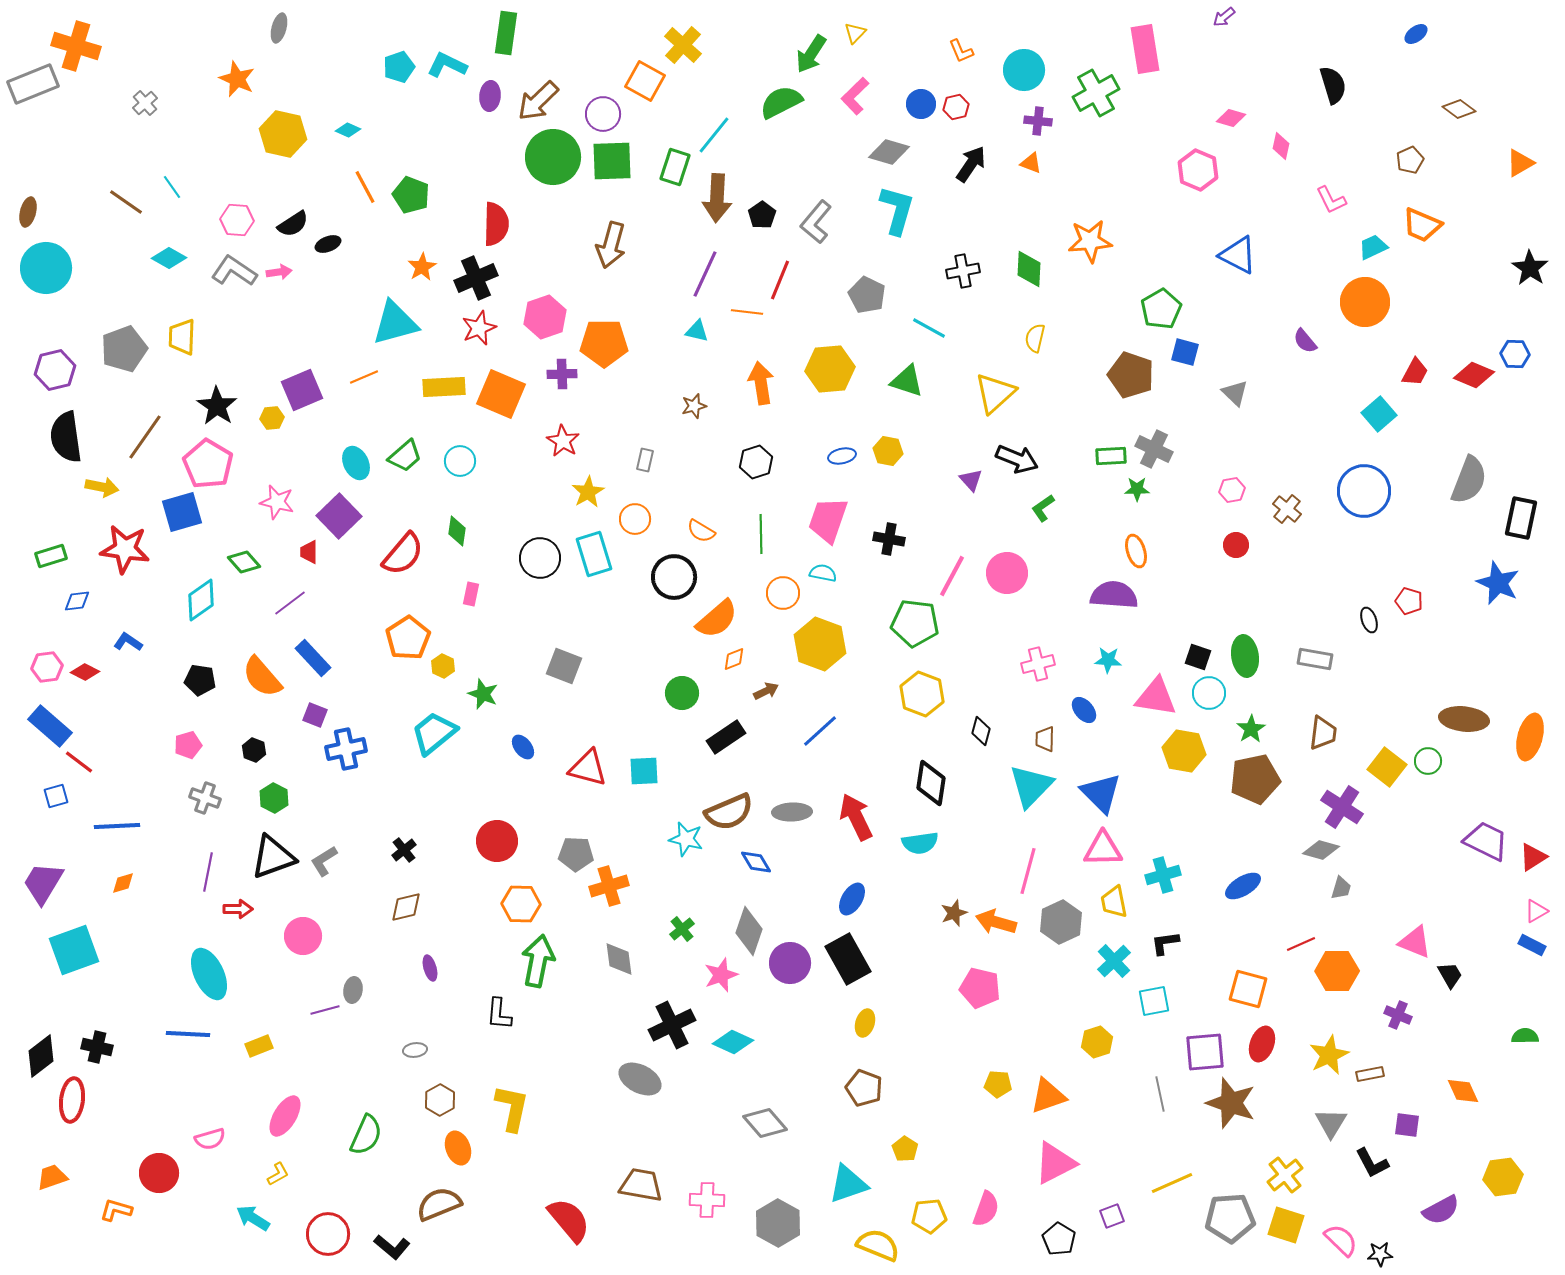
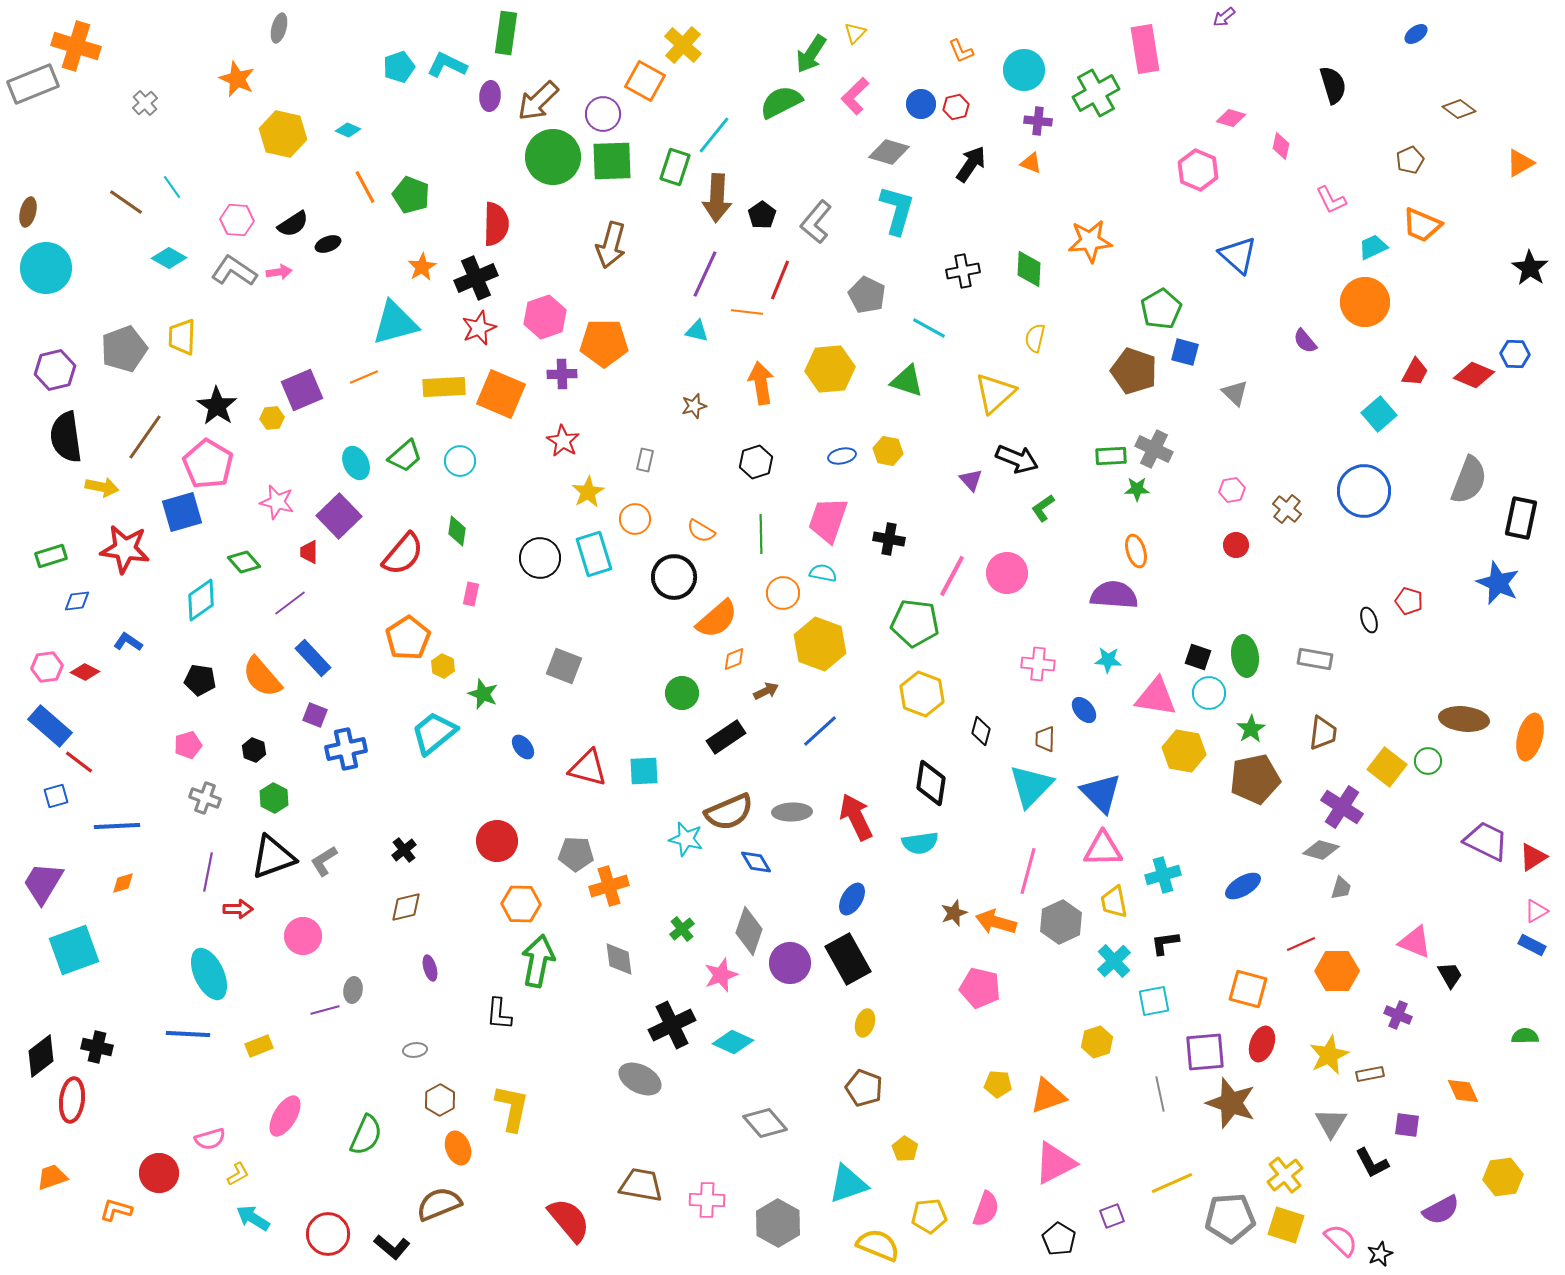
blue triangle at (1238, 255): rotated 15 degrees clockwise
brown pentagon at (1131, 375): moved 3 px right, 4 px up
pink cross at (1038, 664): rotated 20 degrees clockwise
yellow L-shape at (278, 1174): moved 40 px left
black star at (1380, 1254): rotated 20 degrees counterclockwise
